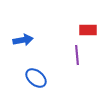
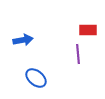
purple line: moved 1 px right, 1 px up
